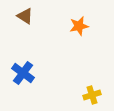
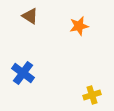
brown triangle: moved 5 px right
